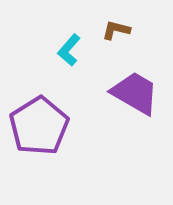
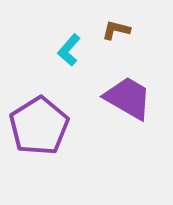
purple trapezoid: moved 7 px left, 5 px down
